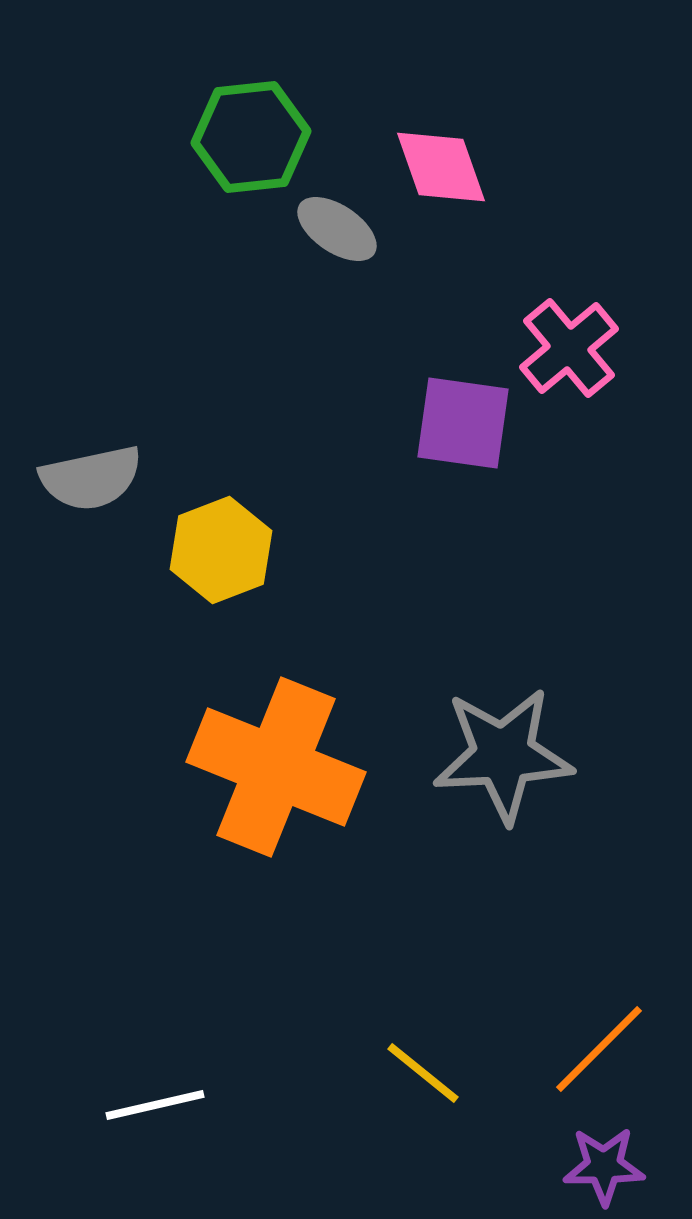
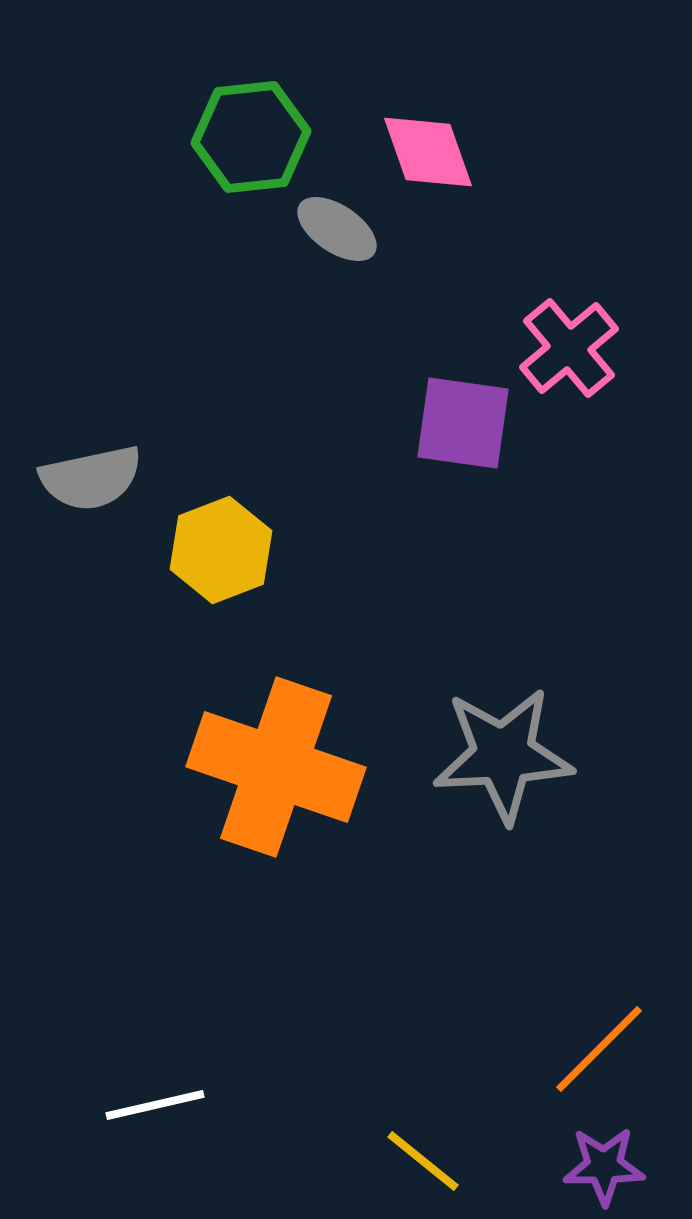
pink diamond: moved 13 px left, 15 px up
orange cross: rotated 3 degrees counterclockwise
yellow line: moved 88 px down
